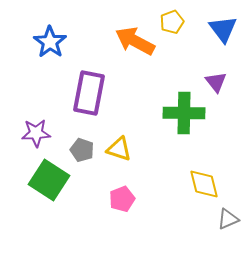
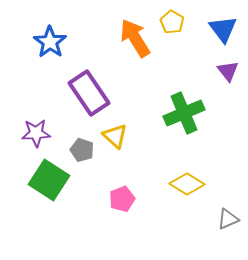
yellow pentagon: rotated 20 degrees counterclockwise
orange arrow: moved 3 px up; rotated 30 degrees clockwise
purple triangle: moved 12 px right, 11 px up
purple rectangle: rotated 45 degrees counterclockwise
green cross: rotated 24 degrees counterclockwise
yellow triangle: moved 4 px left, 13 px up; rotated 24 degrees clockwise
yellow diamond: moved 17 px left; rotated 44 degrees counterclockwise
